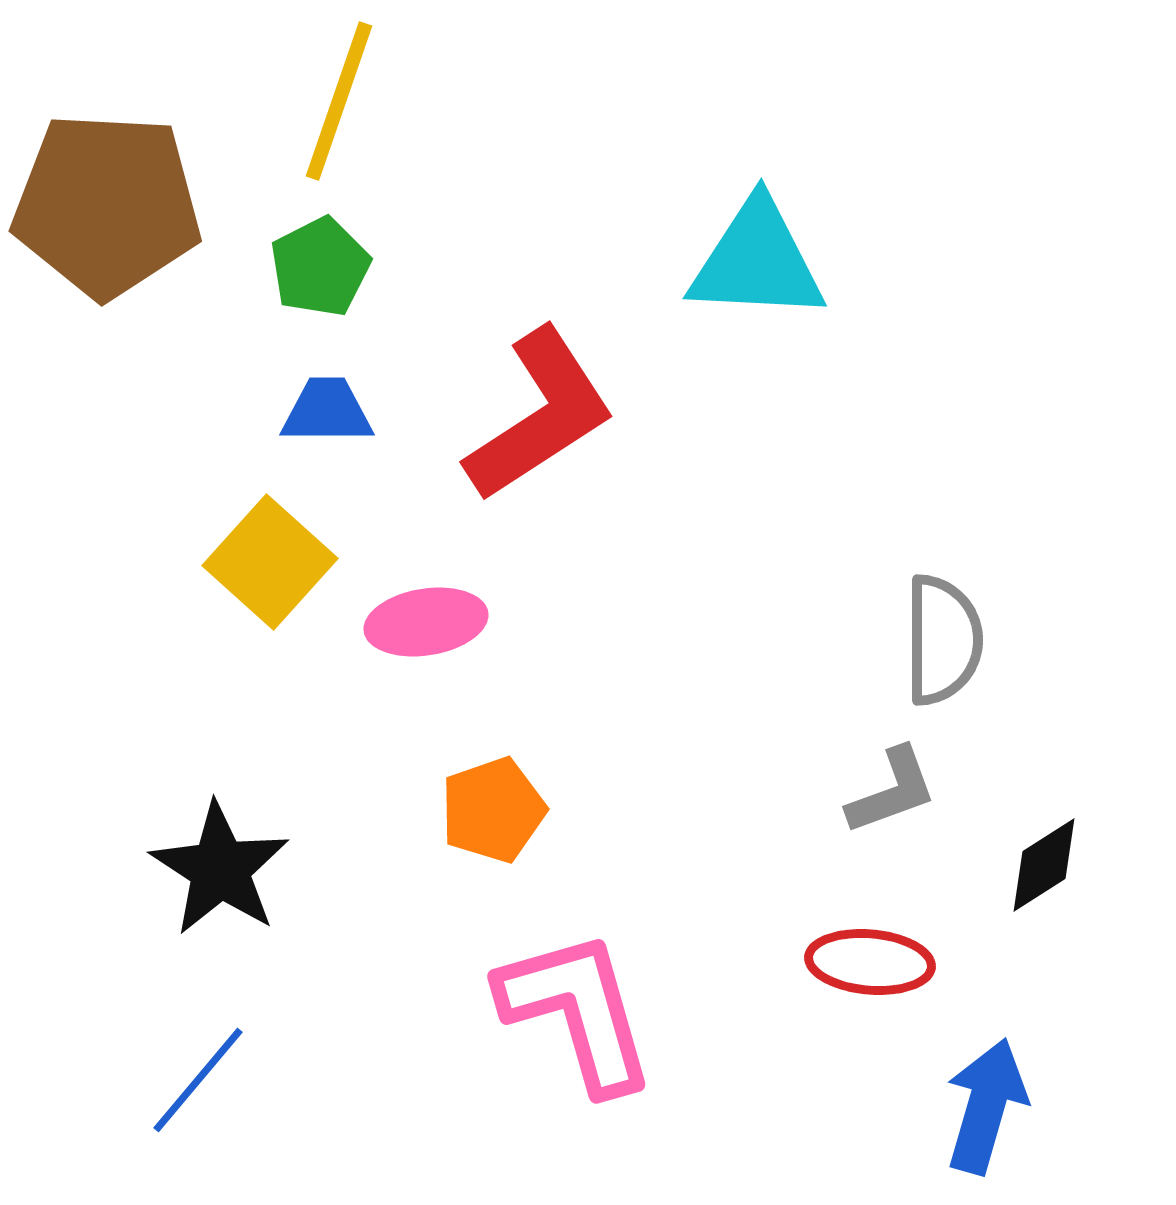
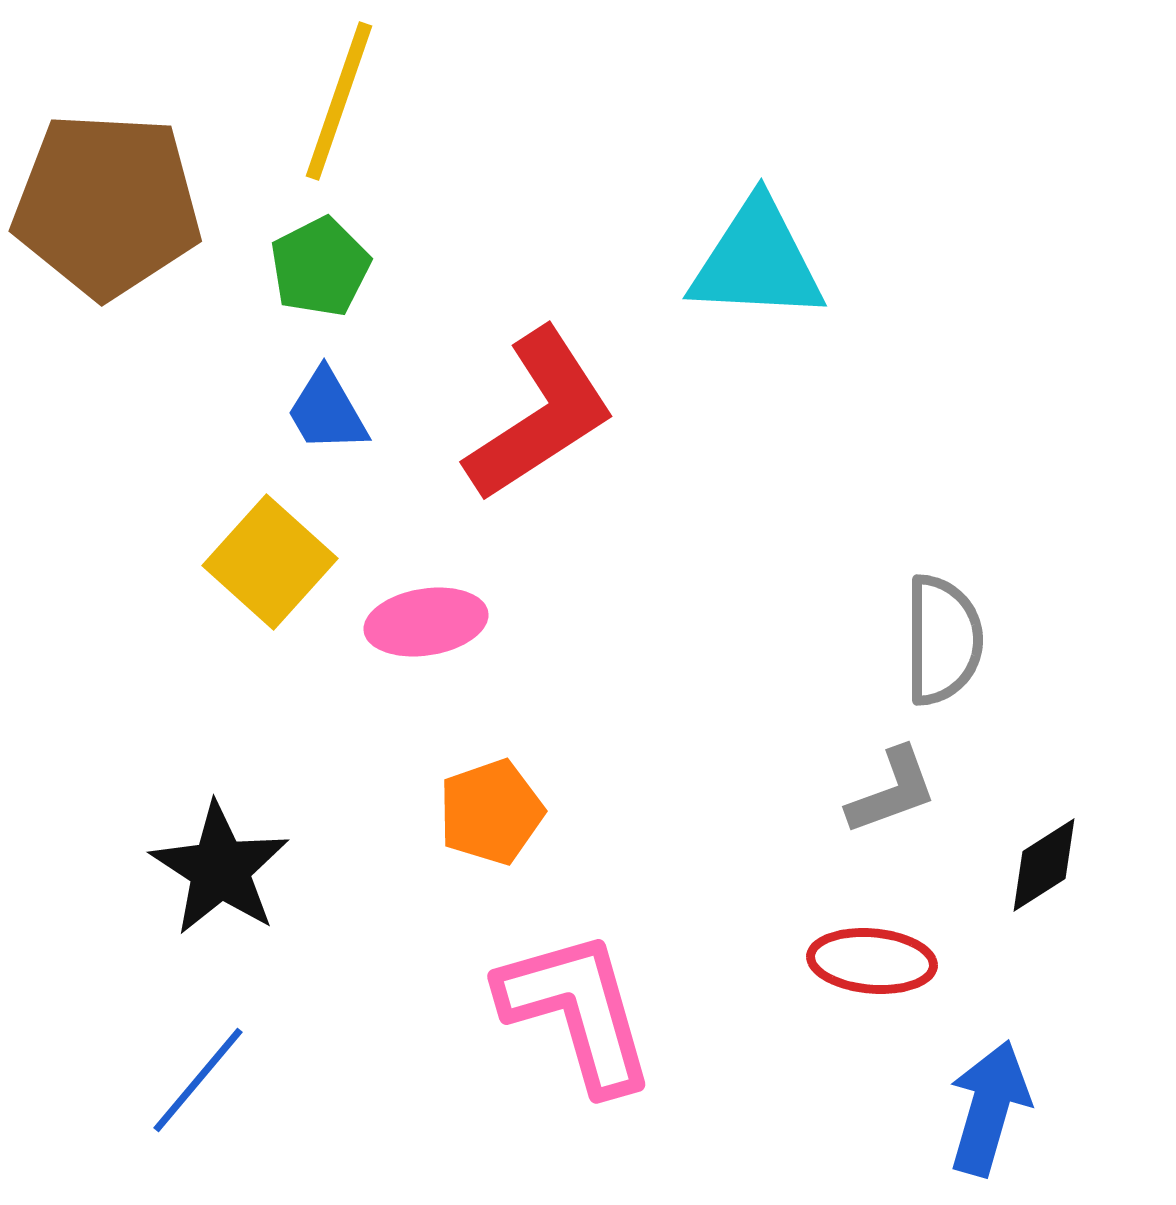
blue trapezoid: rotated 120 degrees counterclockwise
orange pentagon: moved 2 px left, 2 px down
red ellipse: moved 2 px right, 1 px up
blue arrow: moved 3 px right, 2 px down
